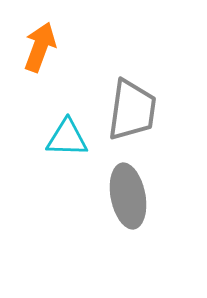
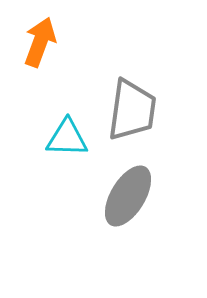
orange arrow: moved 5 px up
gray ellipse: rotated 42 degrees clockwise
